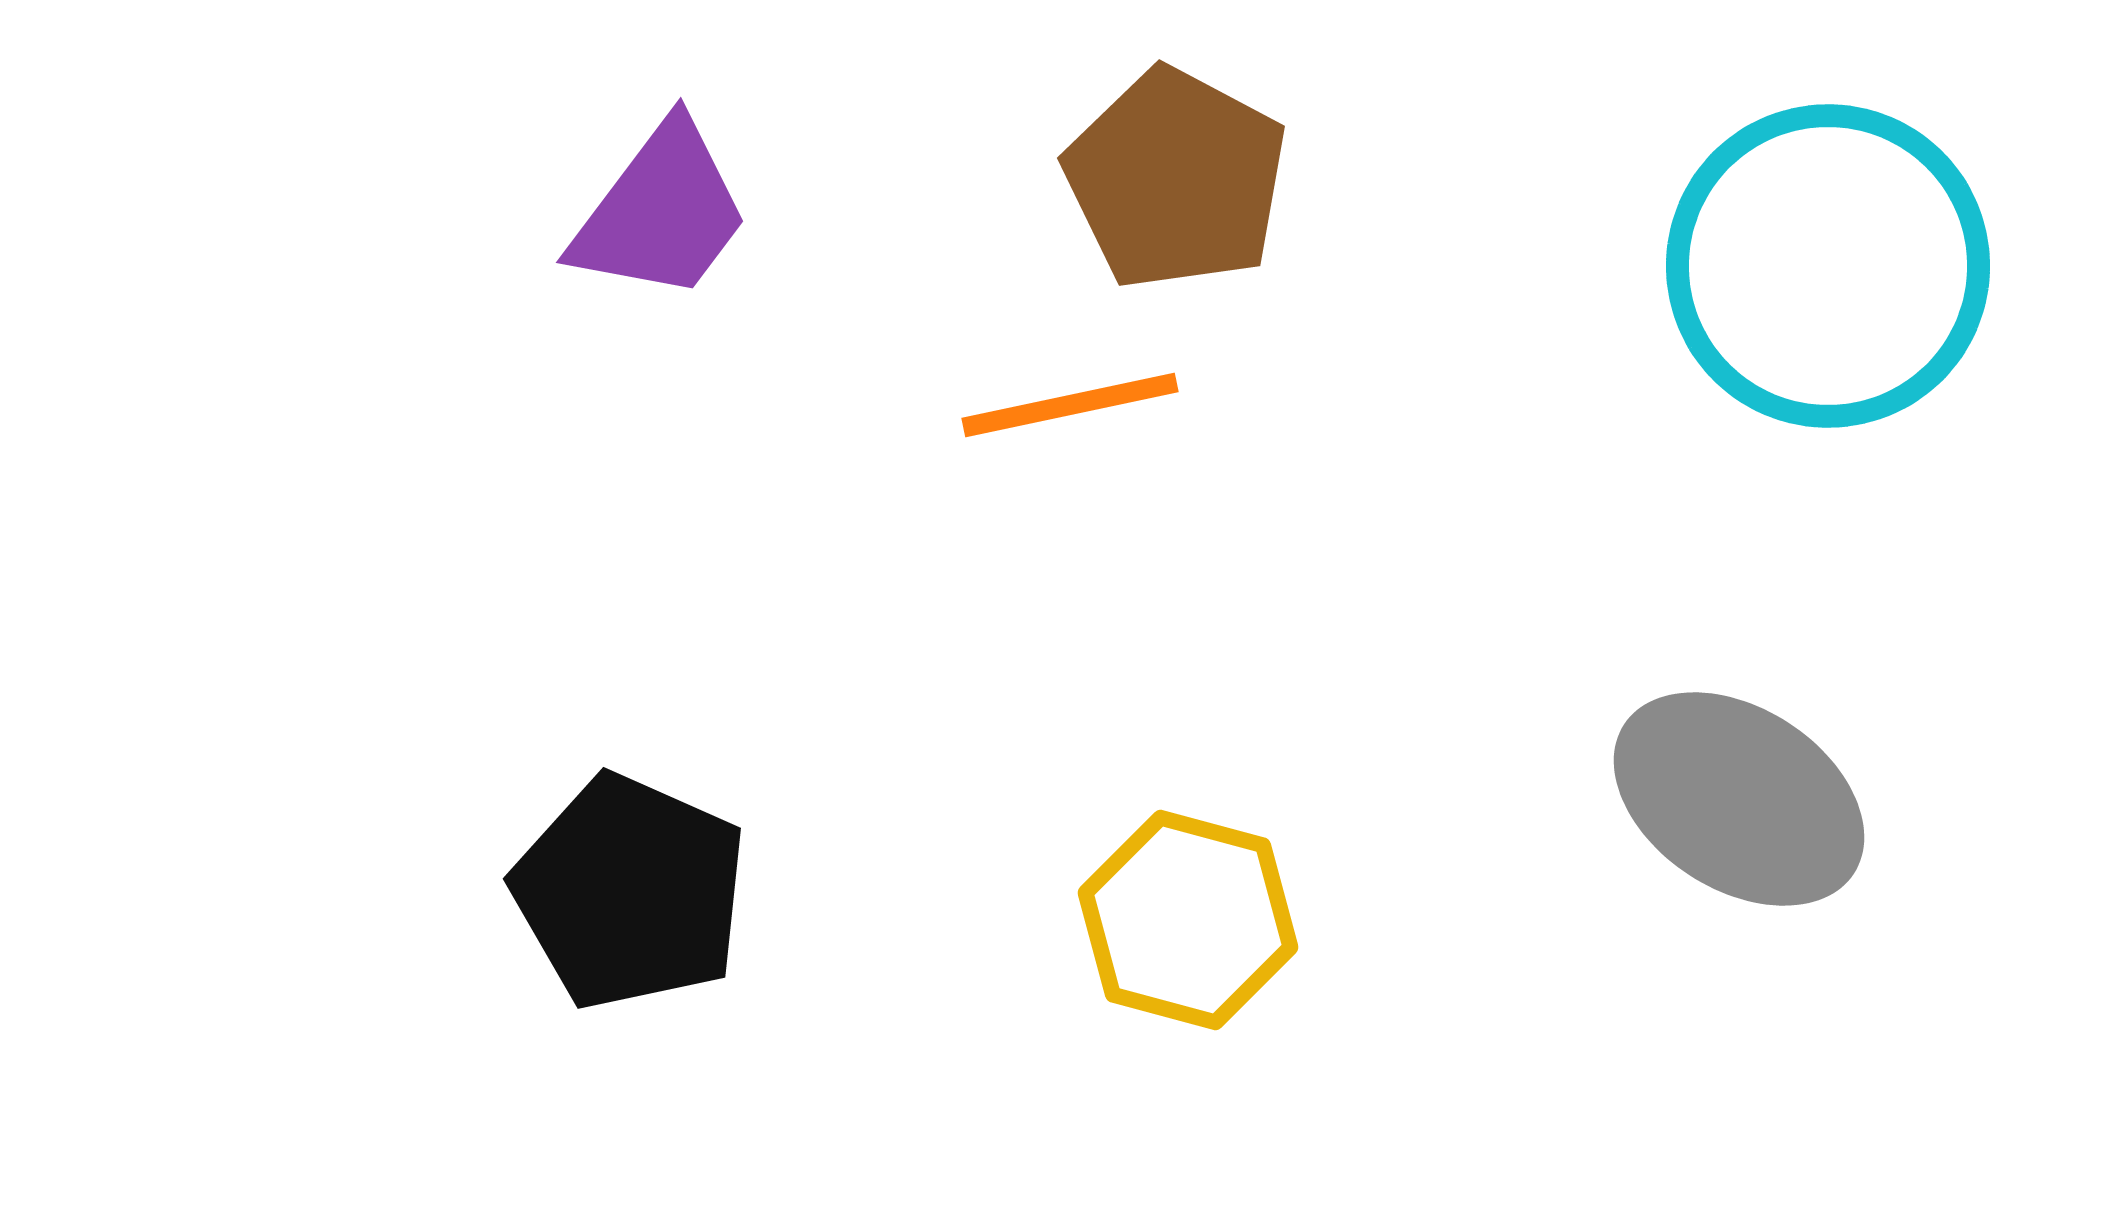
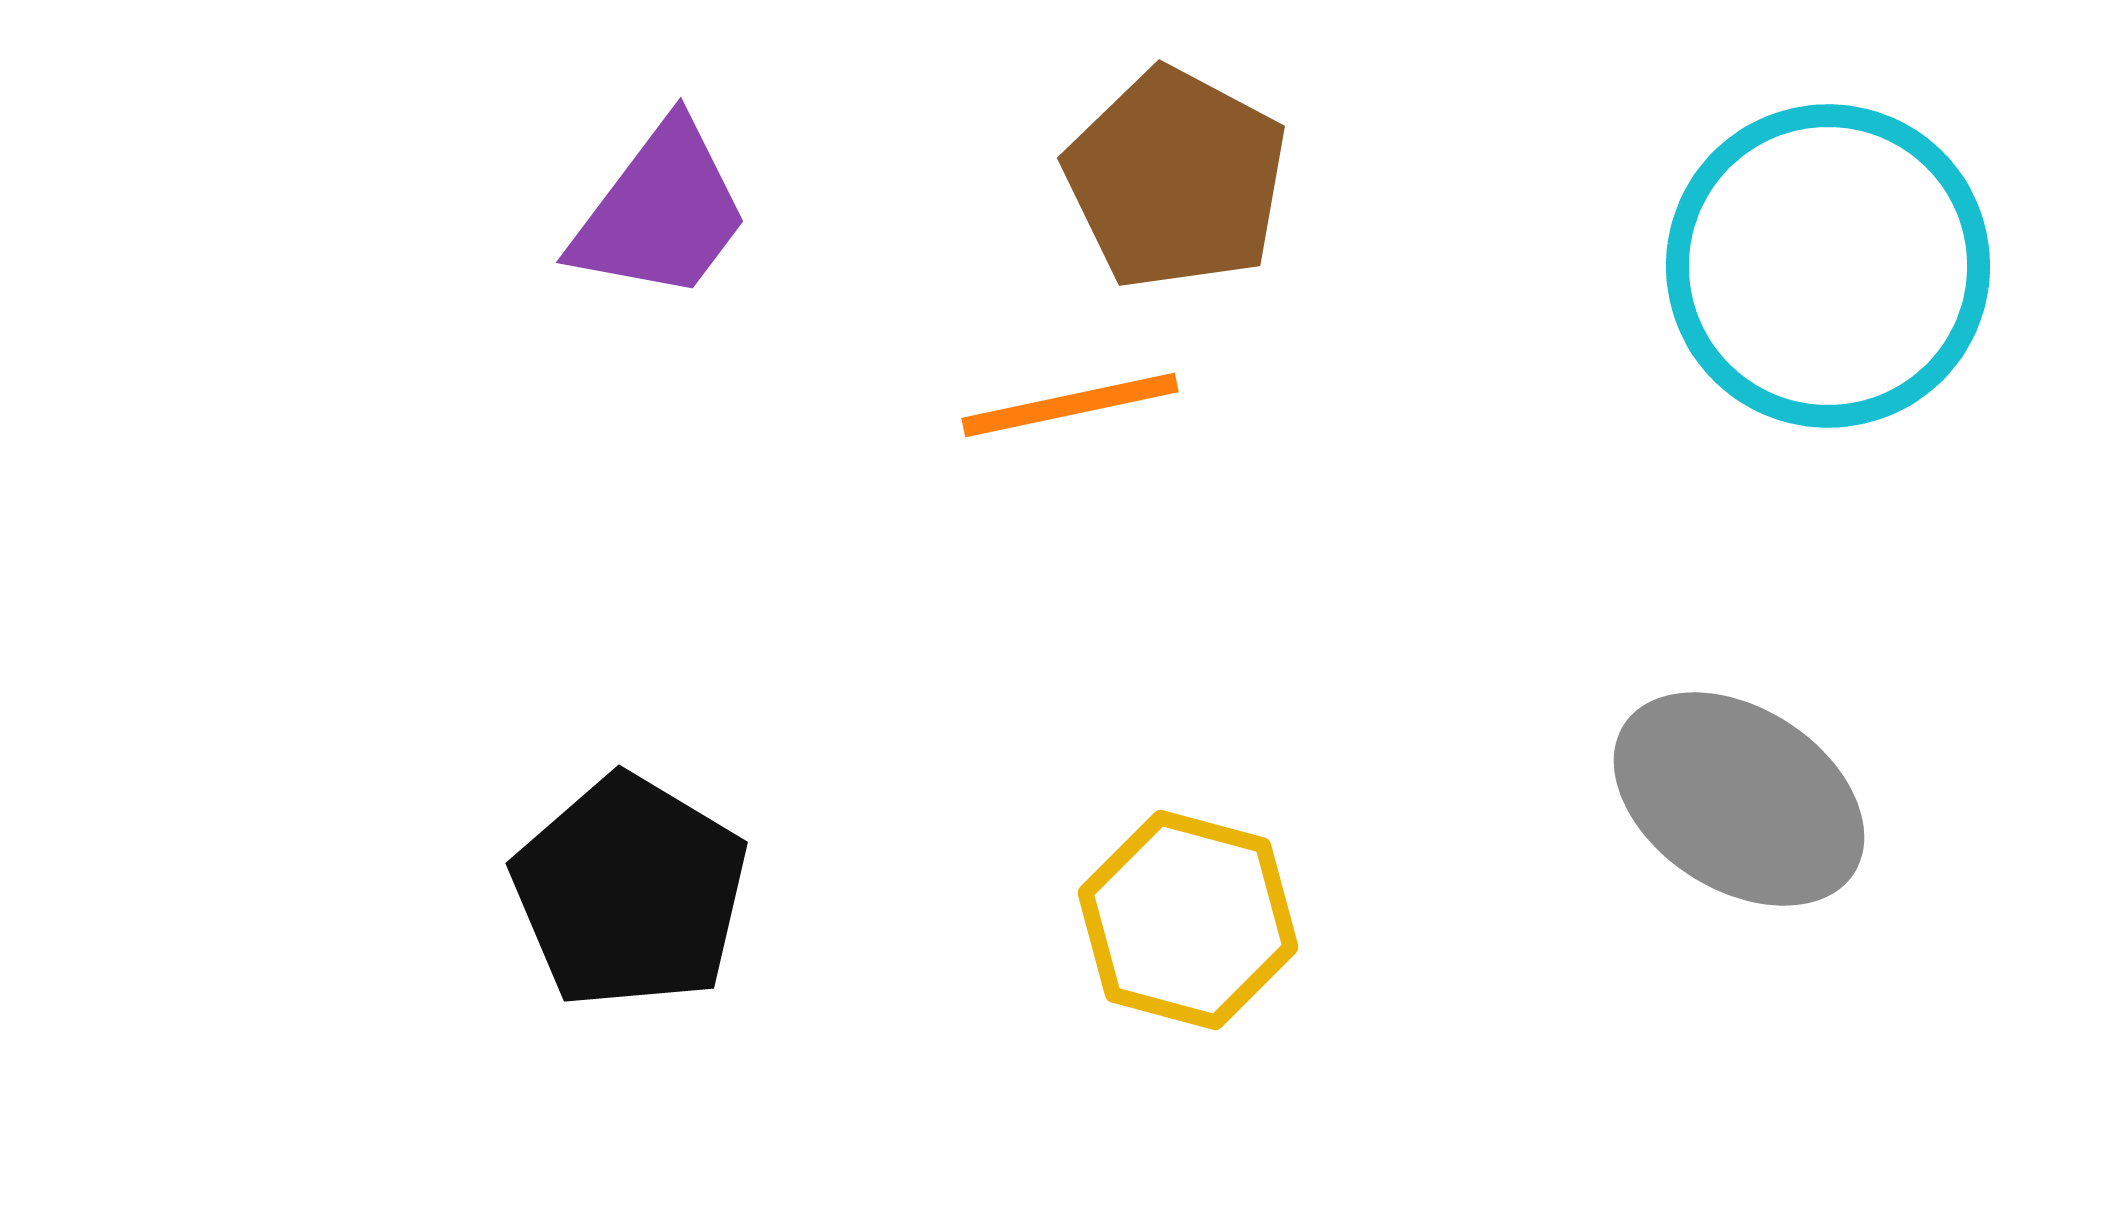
black pentagon: rotated 7 degrees clockwise
